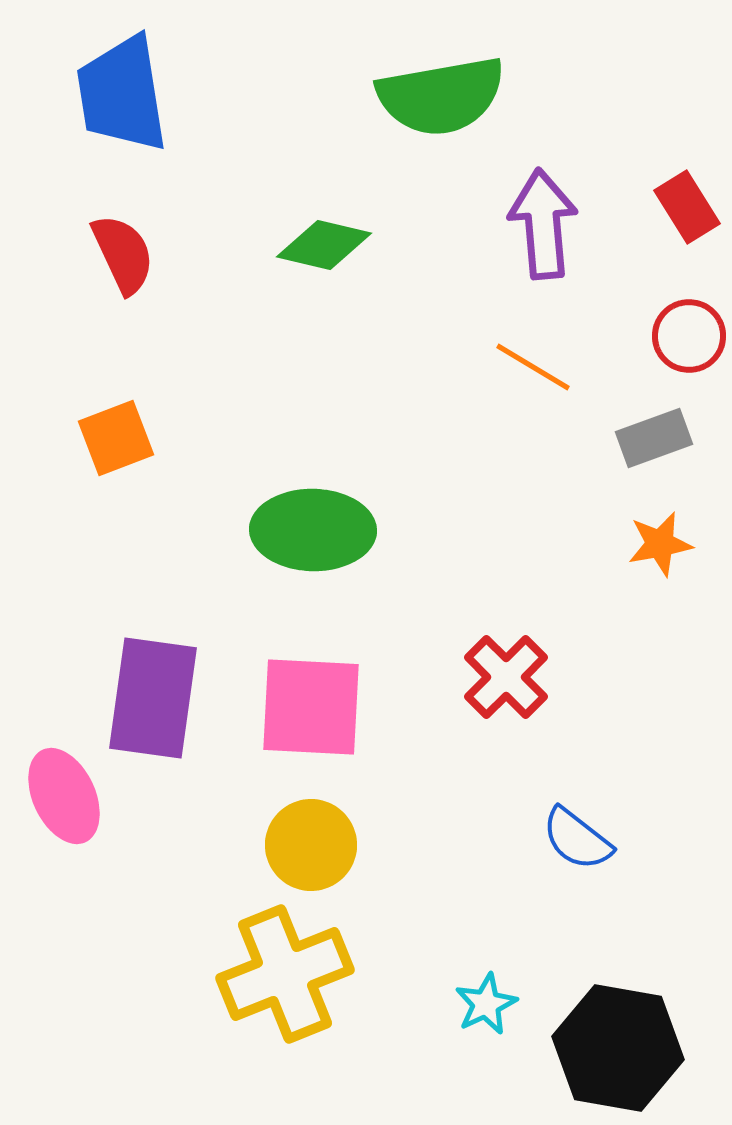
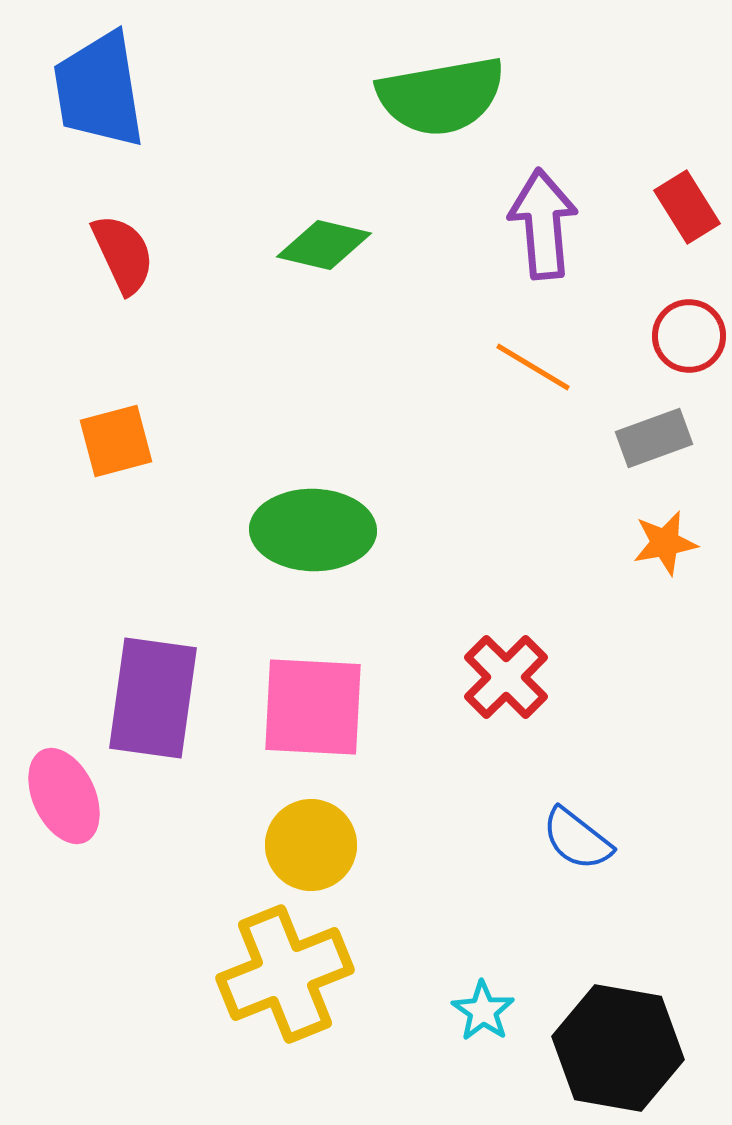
blue trapezoid: moved 23 px left, 4 px up
orange square: moved 3 px down; rotated 6 degrees clockwise
orange star: moved 5 px right, 1 px up
pink square: moved 2 px right
cyan star: moved 3 px left, 7 px down; rotated 12 degrees counterclockwise
